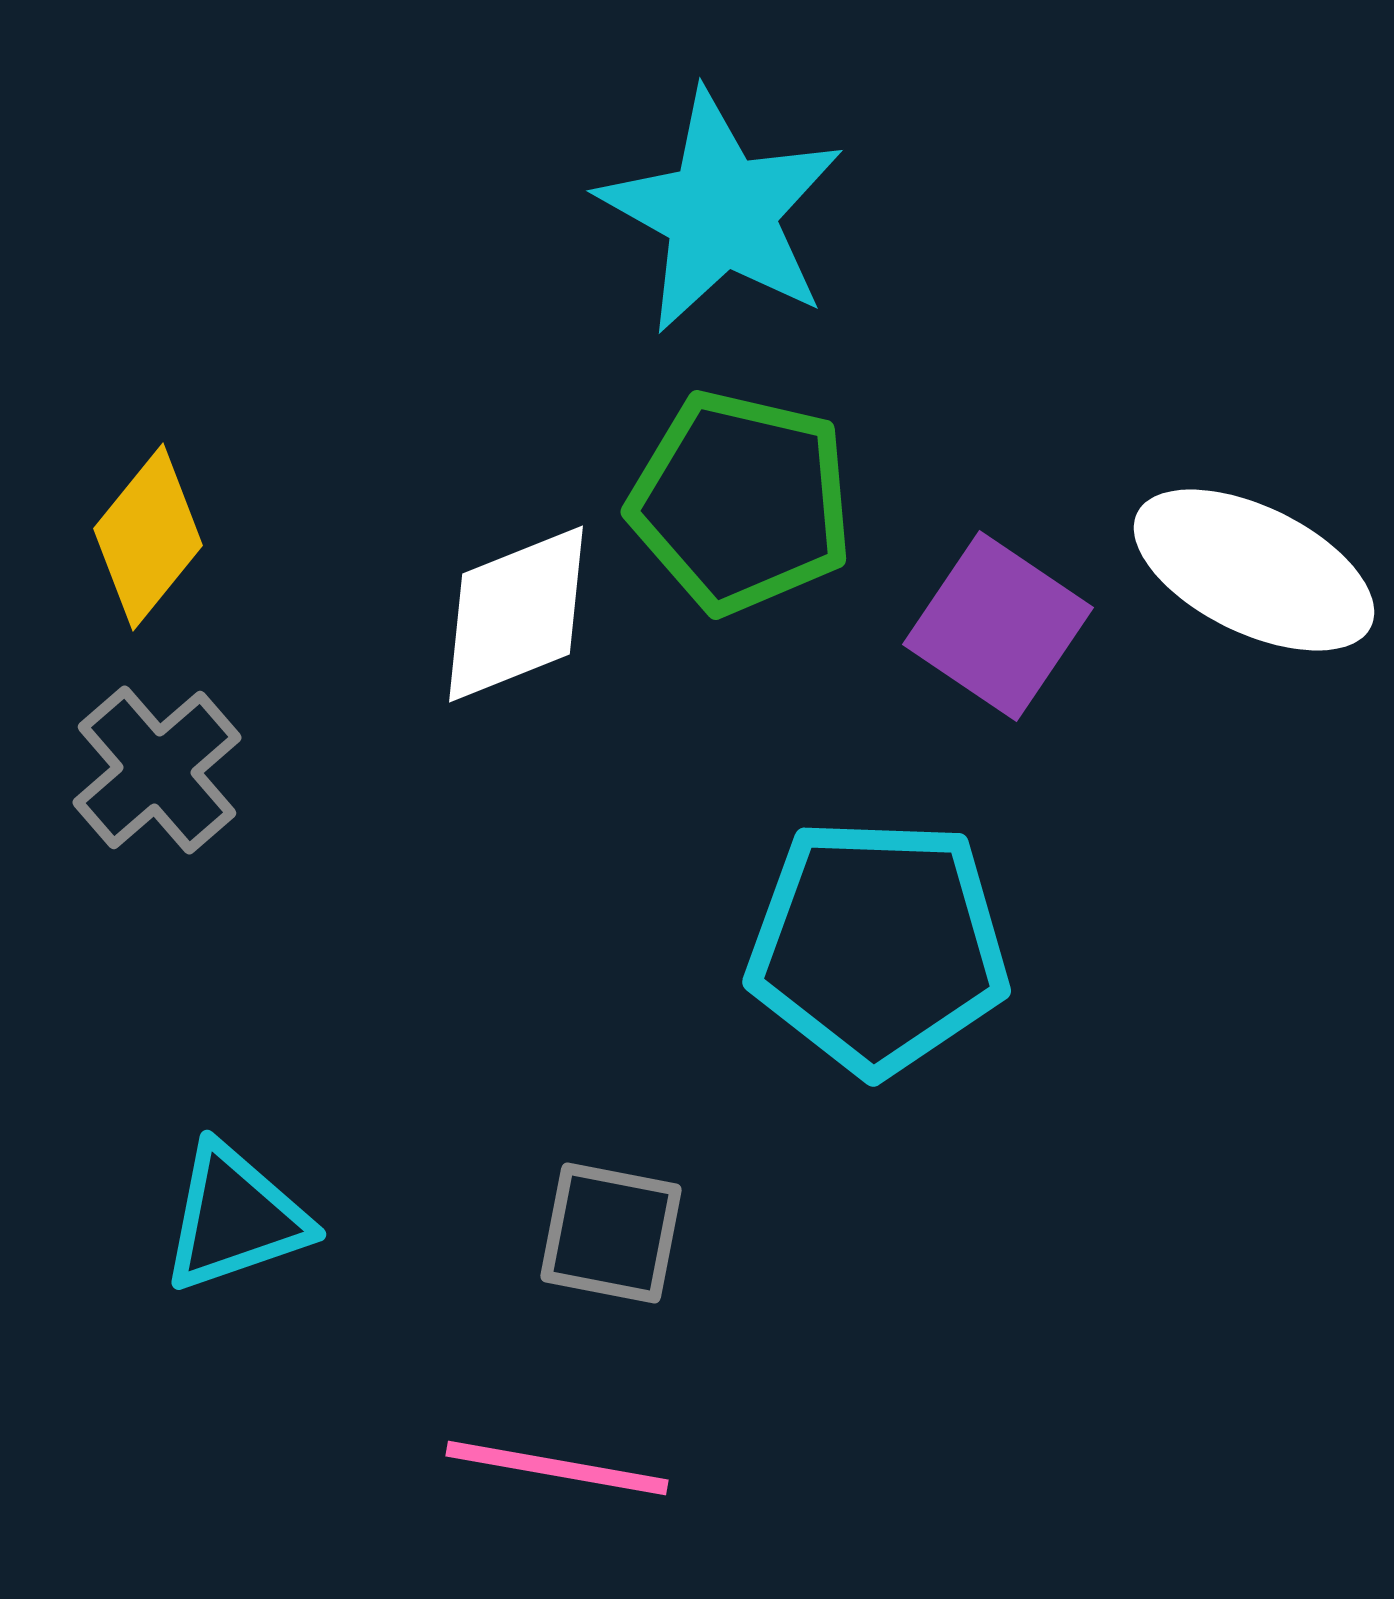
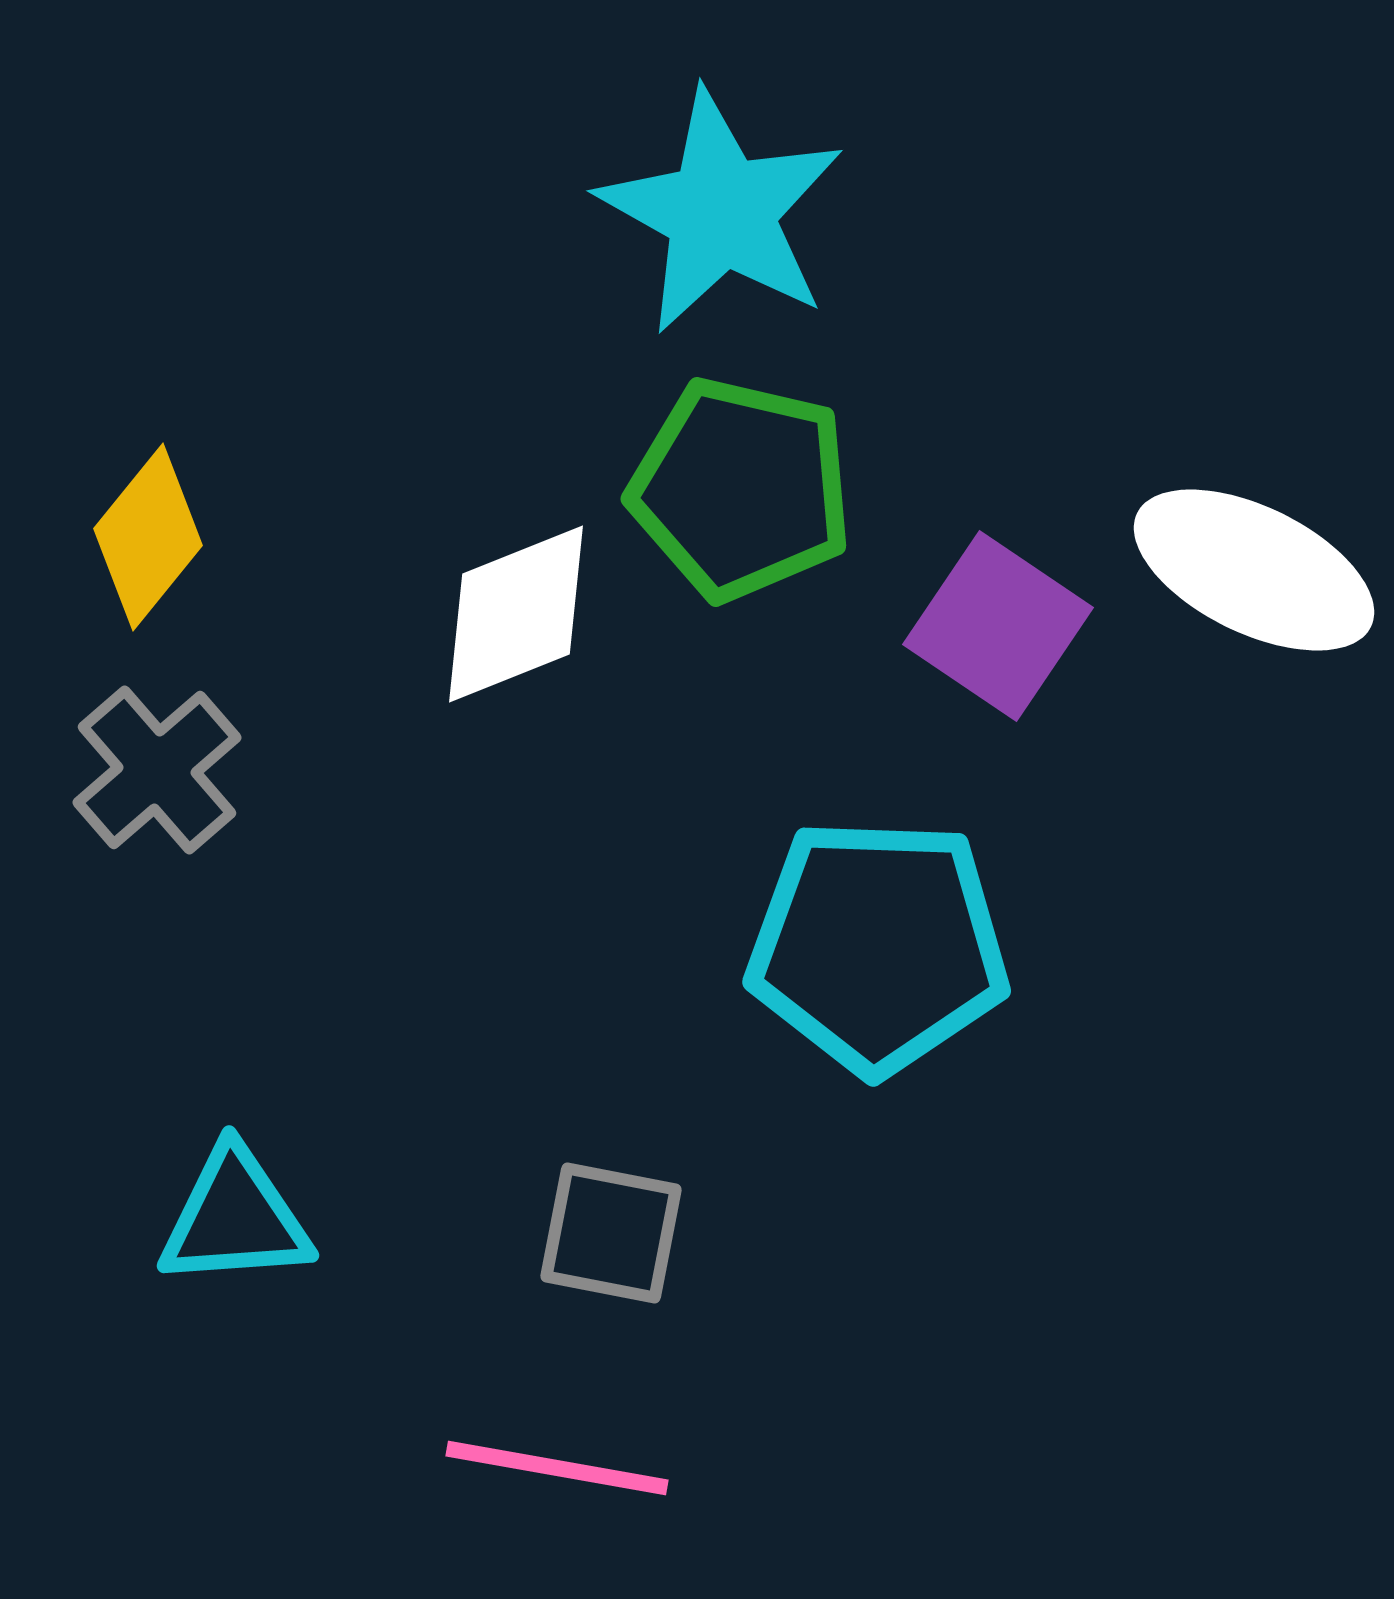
green pentagon: moved 13 px up
cyan triangle: rotated 15 degrees clockwise
